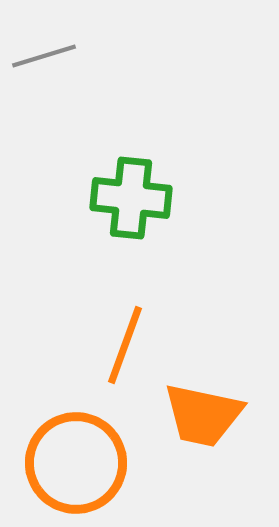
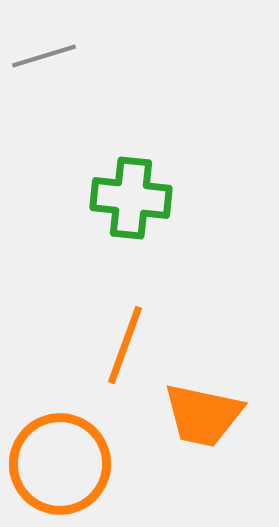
orange circle: moved 16 px left, 1 px down
